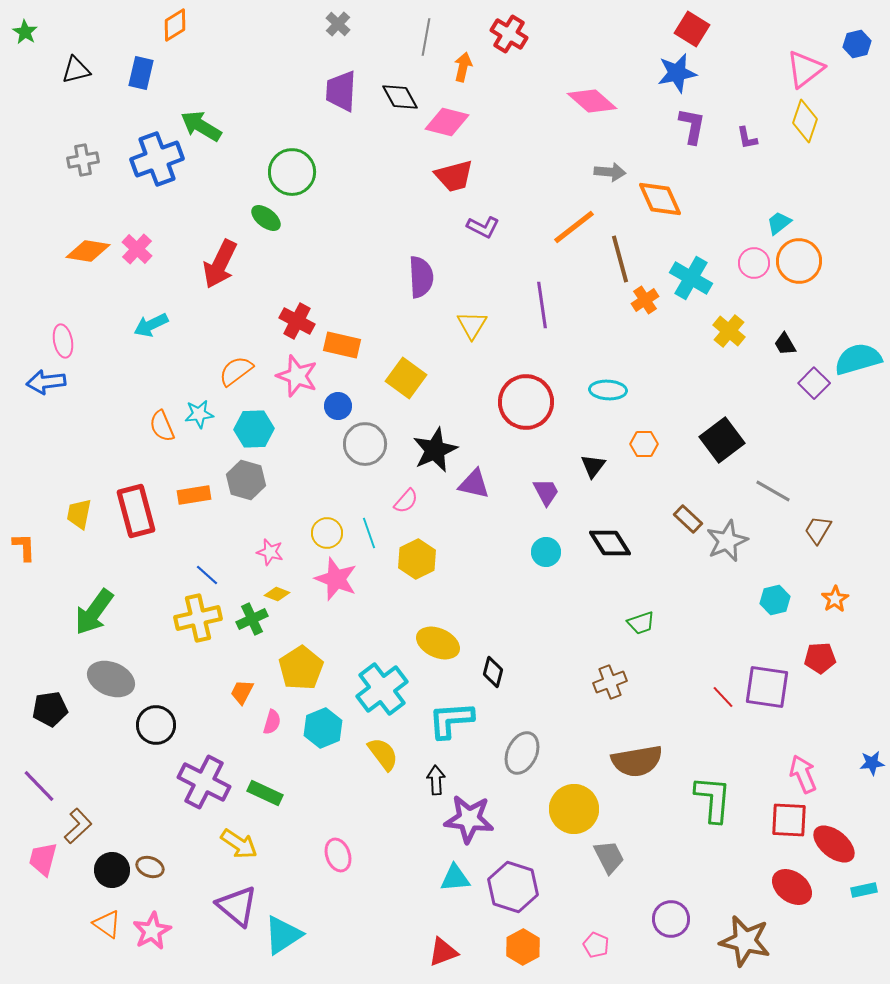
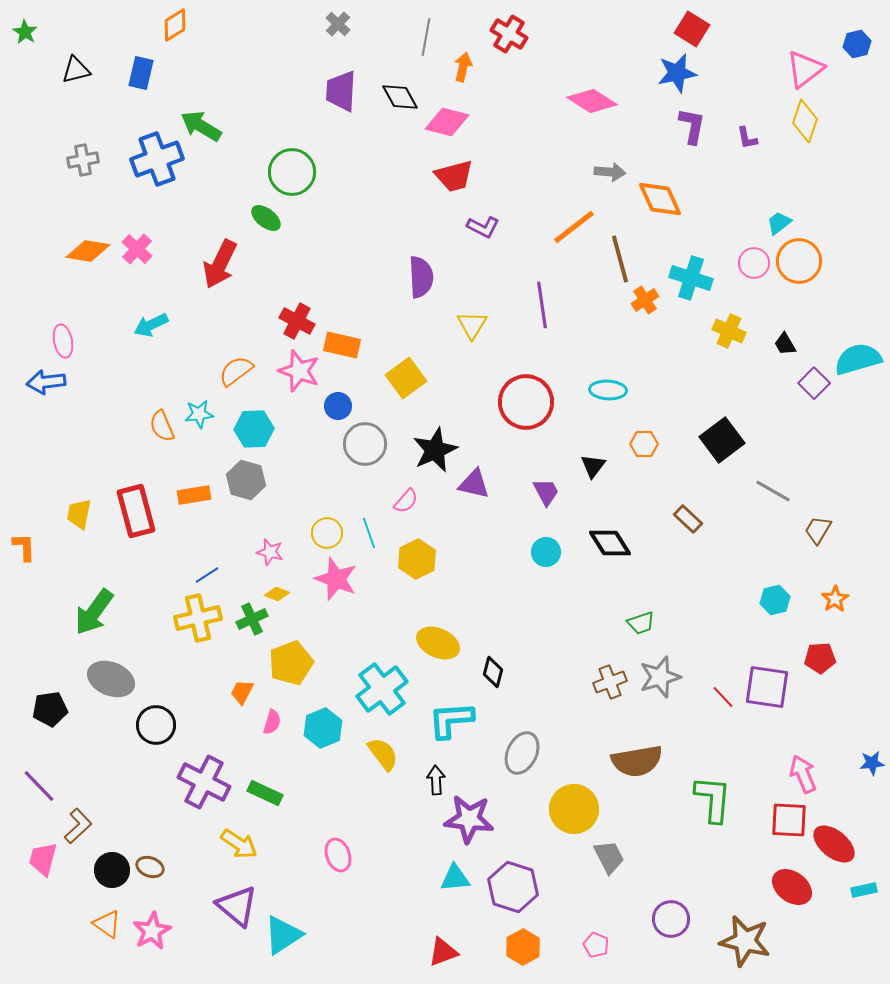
pink diamond at (592, 101): rotated 9 degrees counterclockwise
cyan cross at (691, 278): rotated 12 degrees counterclockwise
yellow cross at (729, 331): rotated 16 degrees counterclockwise
pink star at (297, 376): moved 2 px right, 5 px up
yellow square at (406, 378): rotated 18 degrees clockwise
gray star at (727, 541): moved 67 px left, 136 px down; rotated 6 degrees clockwise
blue line at (207, 575): rotated 75 degrees counterclockwise
yellow pentagon at (301, 668): moved 10 px left, 5 px up; rotated 12 degrees clockwise
